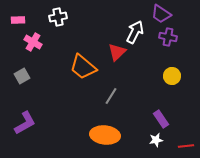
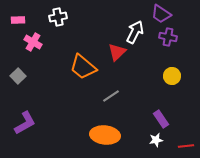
gray square: moved 4 px left; rotated 14 degrees counterclockwise
gray line: rotated 24 degrees clockwise
